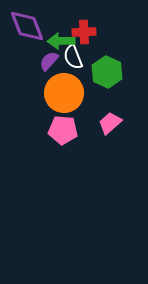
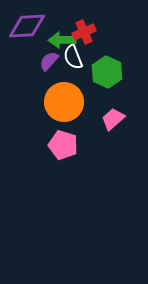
purple diamond: rotated 72 degrees counterclockwise
red cross: rotated 20 degrees counterclockwise
green arrow: moved 1 px right, 1 px up
orange circle: moved 9 px down
pink trapezoid: moved 3 px right, 4 px up
pink pentagon: moved 15 px down; rotated 12 degrees clockwise
